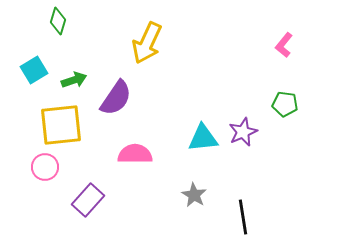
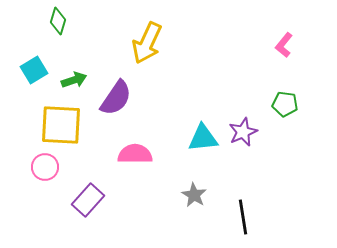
yellow square: rotated 9 degrees clockwise
